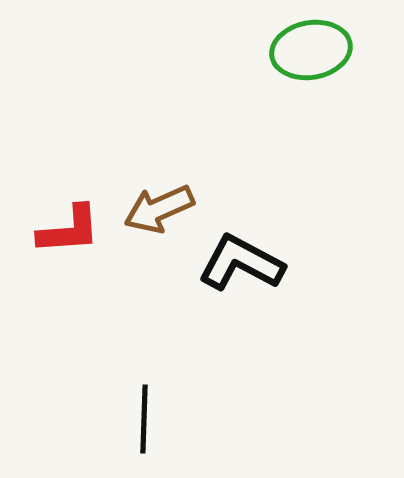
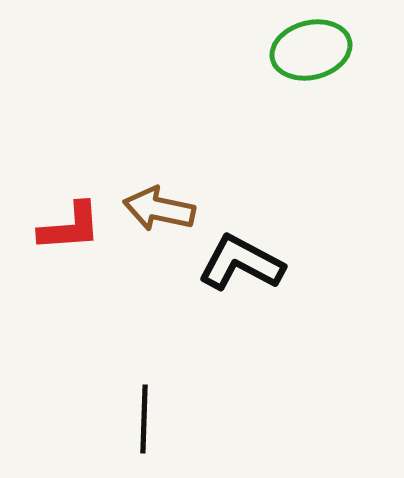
green ellipse: rotated 4 degrees counterclockwise
brown arrow: rotated 36 degrees clockwise
red L-shape: moved 1 px right, 3 px up
